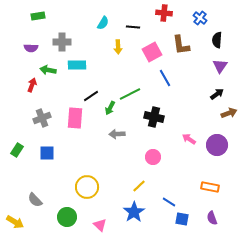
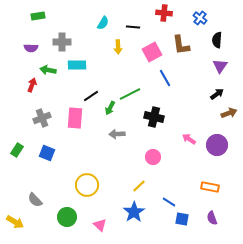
blue square at (47, 153): rotated 21 degrees clockwise
yellow circle at (87, 187): moved 2 px up
